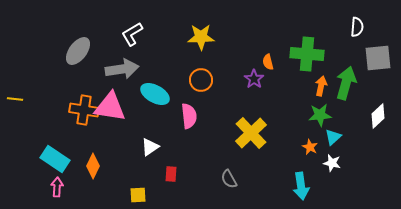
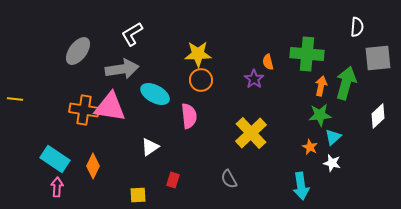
yellow star: moved 3 px left, 17 px down
red rectangle: moved 2 px right, 6 px down; rotated 14 degrees clockwise
